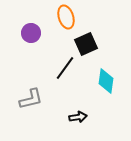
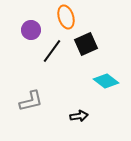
purple circle: moved 3 px up
black line: moved 13 px left, 17 px up
cyan diamond: rotated 60 degrees counterclockwise
gray L-shape: moved 2 px down
black arrow: moved 1 px right, 1 px up
